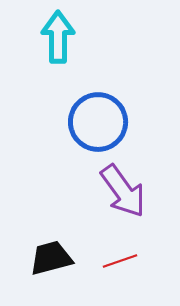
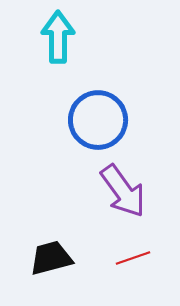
blue circle: moved 2 px up
red line: moved 13 px right, 3 px up
